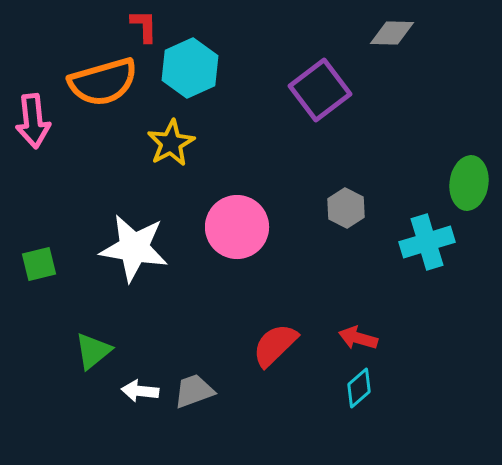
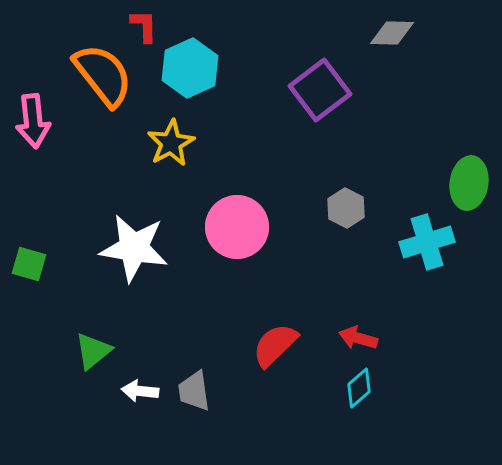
orange semicircle: moved 7 px up; rotated 112 degrees counterclockwise
green square: moved 10 px left; rotated 30 degrees clockwise
gray trapezoid: rotated 78 degrees counterclockwise
